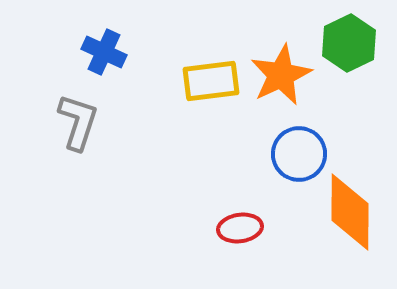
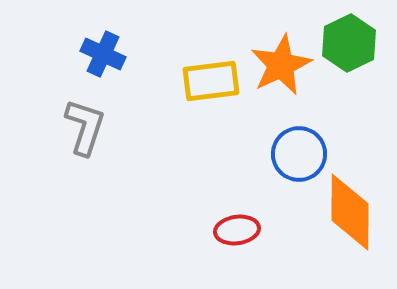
blue cross: moved 1 px left, 2 px down
orange star: moved 10 px up
gray L-shape: moved 7 px right, 5 px down
red ellipse: moved 3 px left, 2 px down
